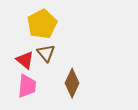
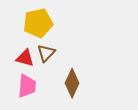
yellow pentagon: moved 4 px left, 1 px up; rotated 16 degrees clockwise
brown triangle: rotated 24 degrees clockwise
red triangle: moved 2 px up; rotated 24 degrees counterclockwise
